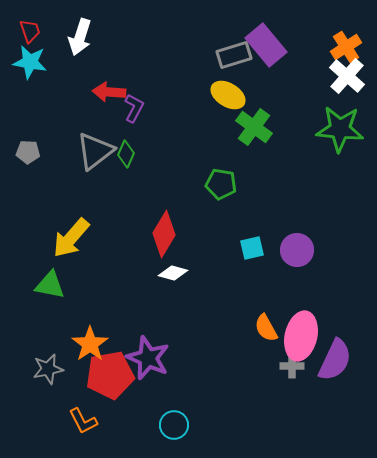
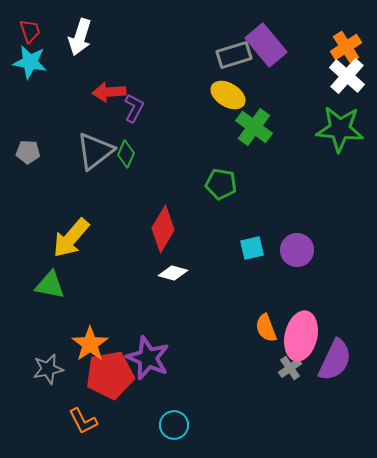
red arrow: rotated 8 degrees counterclockwise
red diamond: moved 1 px left, 5 px up
orange semicircle: rotated 8 degrees clockwise
gray cross: moved 2 px left, 2 px down; rotated 35 degrees counterclockwise
